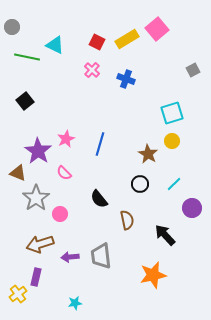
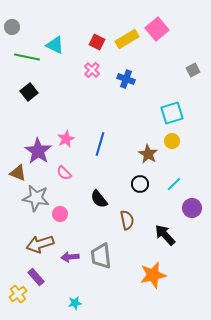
black square: moved 4 px right, 9 px up
gray star: rotated 28 degrees counterclockwise
purple rectangle: rotated 54 degrees counterclockwise
